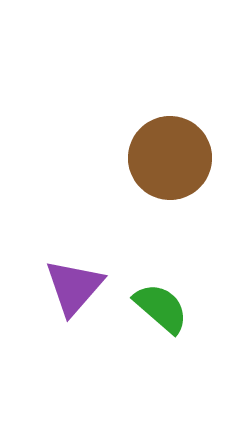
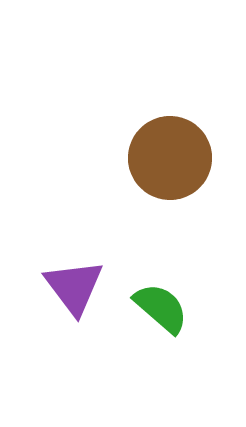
purple triangle: rotated 18 degrees counterclockwise
